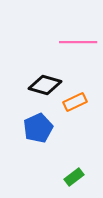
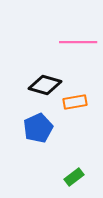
orange rectangle: rotated 15 degrees clockwise
